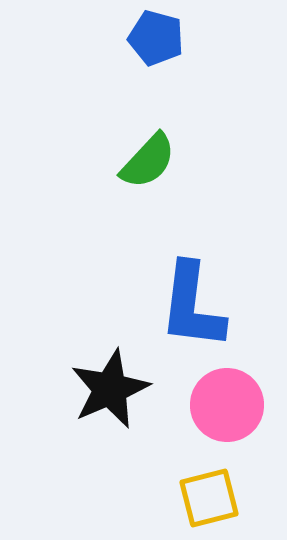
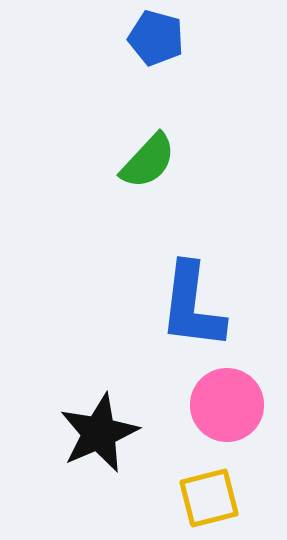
black star: moved 11 px left, 44 px down
